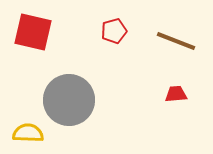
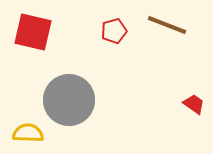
brown line: moved 9 px left, 16 px up
red trapezoid: moved 18 px right, 10 px down; rotated 40 degrees clockwise
